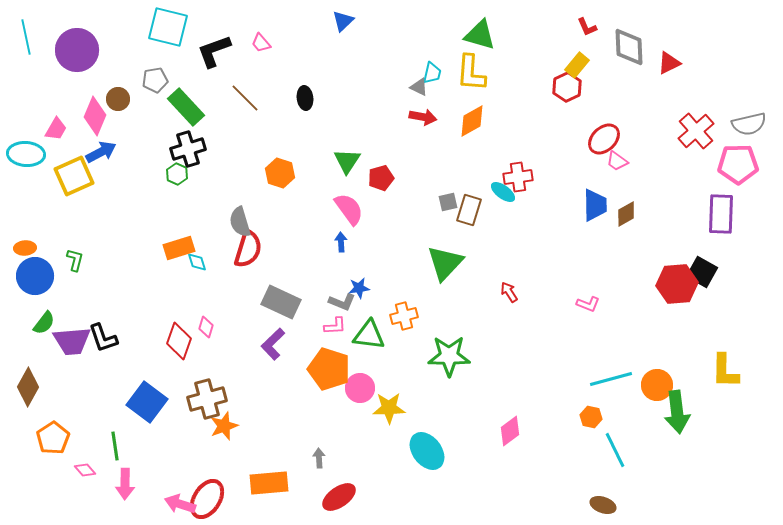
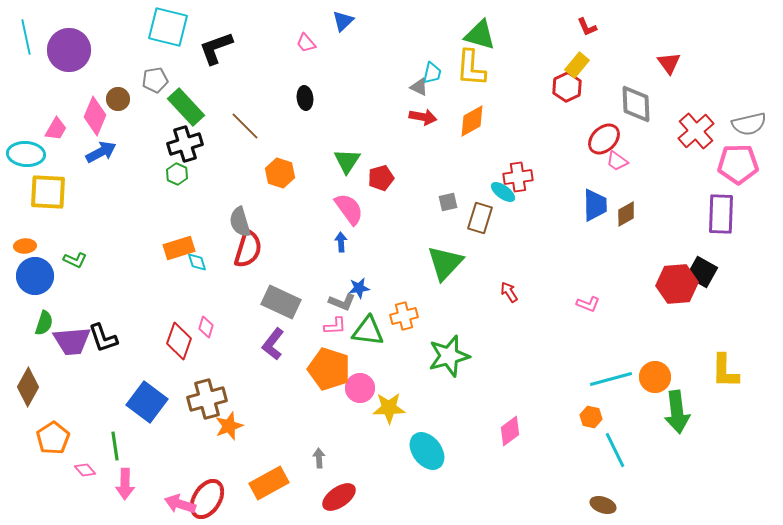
pink trapezoid at (261, 43): moved 45 px right
gray diamond at (629, 47): moved 7 px right, 57 px down
purple circle at (77, 50): moved 8 px left
black L-shape at (214, 51): moved 2 px right, 3 px up
red triangle at (669, 63): rotated 40 degrees counterclockwise
yellow L-shape at (471, 73): moved 5 px up
brown line at (245, 98): moved 28 px down
black cross at (188, 149): moved 3 px left, 5 px up
yellow square at (74, 176): moved 26 px left, 16 px down; rotated 27 degrees clockwise
brown rectangle at (469, 210): moved 11 px right, 8 px down
orange ellipse at (25, 248): moved 2 px up
green L-shape at (75, 260): rotated 100 degrees clockwise
green semicircle at (44, 323): rotated 20 degrees counterclockwise
green triangle at (369, 335): moved 1 px left, 4 px up
purple L-shape at (273, 344): rotated 8 degrees counterclockwise
green star at (449, 356): rotated 15 degrees counterclockwise
orange circle at (657, 385): moved 2 px left, 8 px up
orange star at (224, 426): moved 5 px right
orange rectangle at (269, 483): rotated 24 degrees counterclockwise
